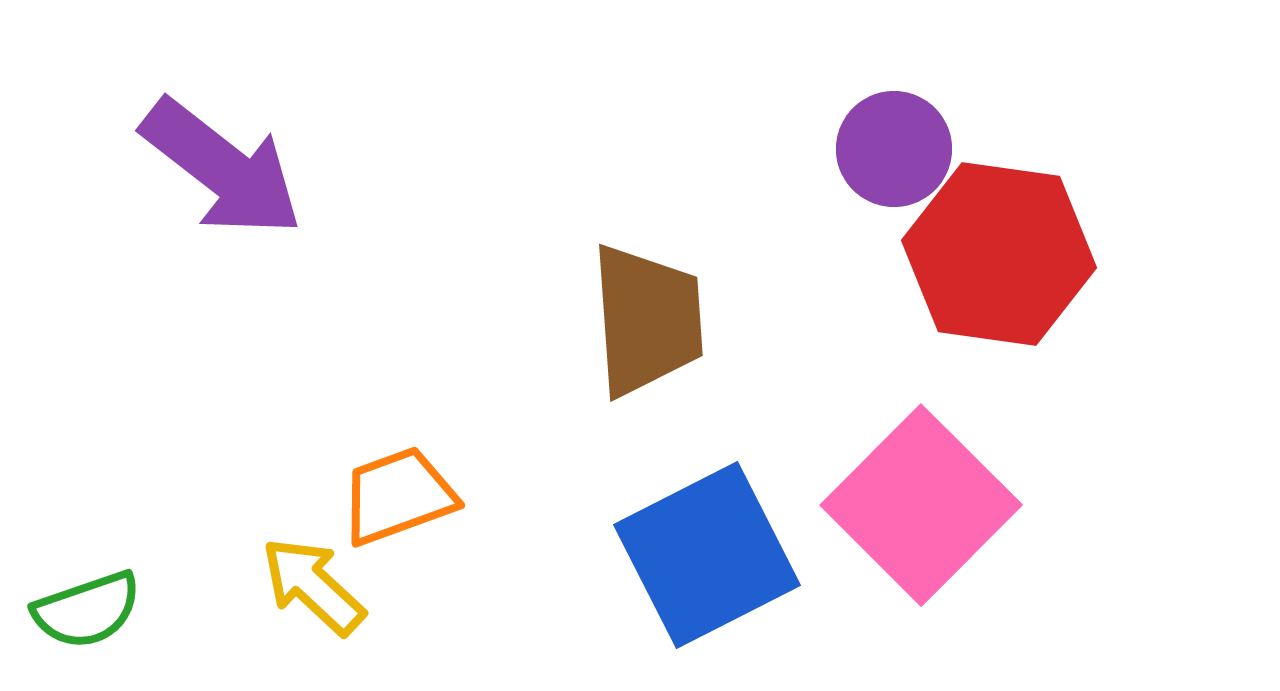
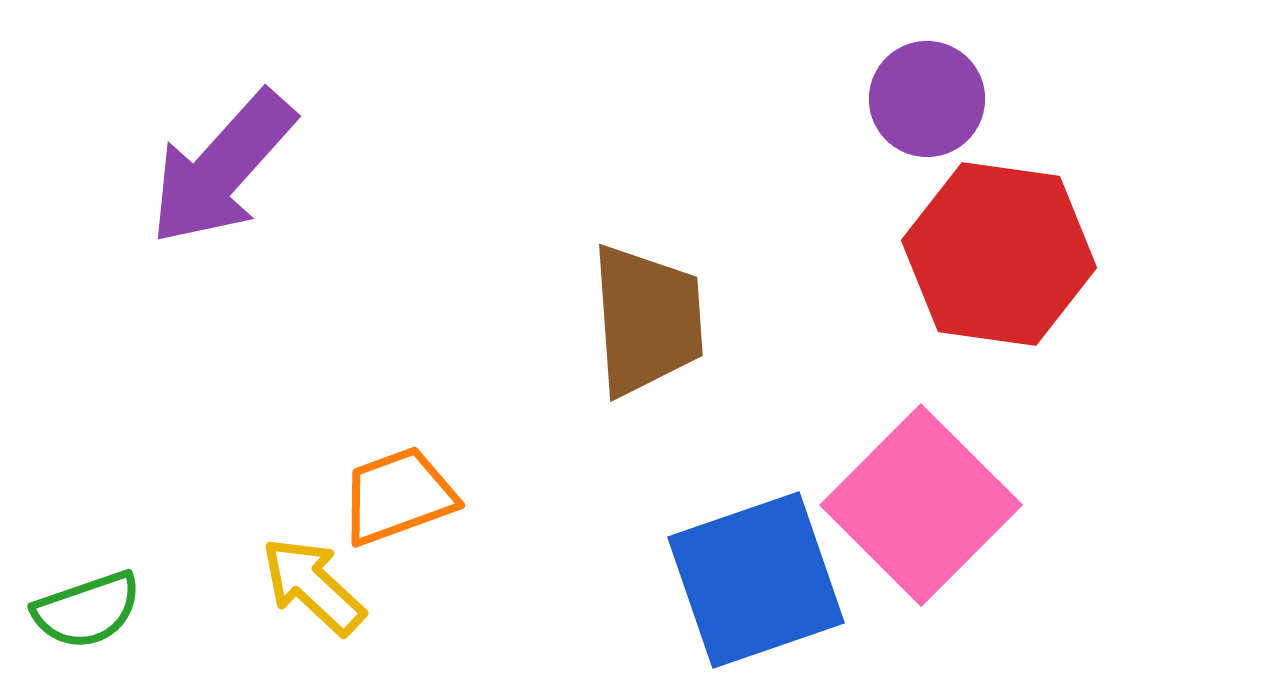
purple circle: moved 33 px right, 50 px up
purple arrow: rotated 94 degrees clockwise
blue square: moved 49 px right, 25 px down; rotated 8 degrees clockwise
